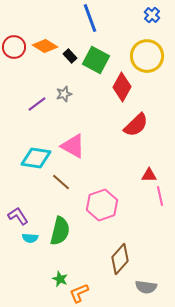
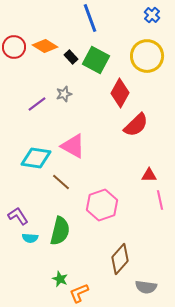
black rectangle: moved 1 px right, 1 px down
red diamond: moved 2 px left, 6 px down
pink line: moved 4 px down
